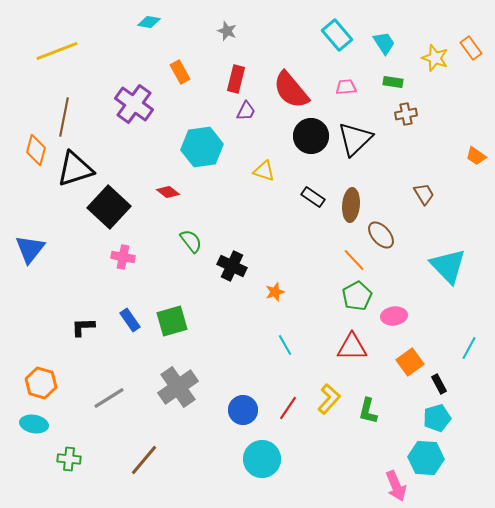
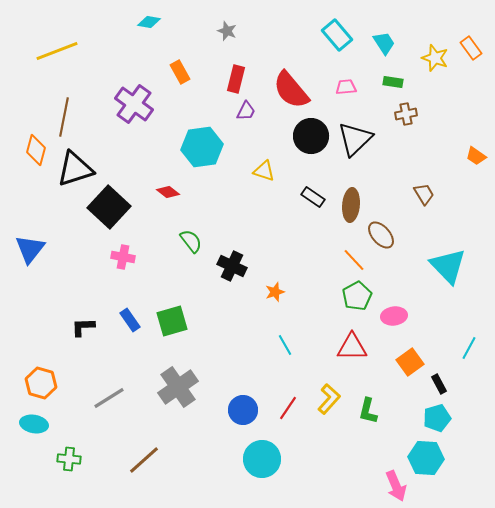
brown line at (144, 460): rotated 8 degrees clockwise
